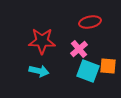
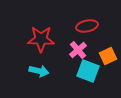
red ellipse: moved 3 px left, 4 px down
red star: moved 1 px left, 2 px up
pink cross: moved 1 px left, 1 px down
orange square: moved 10 px up; rotated 30 degrees counterclockwise
